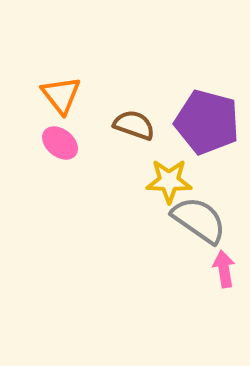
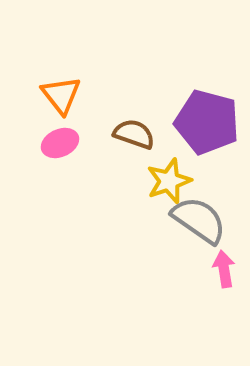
brown semicircle: moved 9 px down
pink ellipse: rotated 63 degrees counterclockwise
yellow star: rotated 21 degrees counterclockwise
